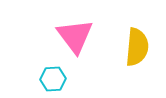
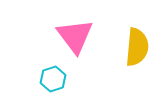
cyan hexagon: rotated 15 degrees counterclockwise
